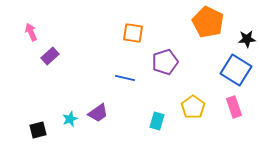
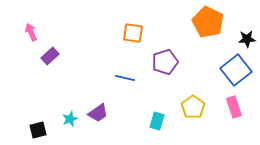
blue square: rotated 20 degrees clockwise
